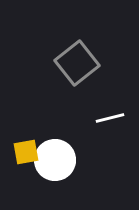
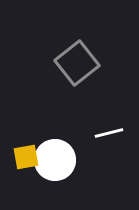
white line: moved 1 px left, 15 px down
yellow square: moved 5 px down
